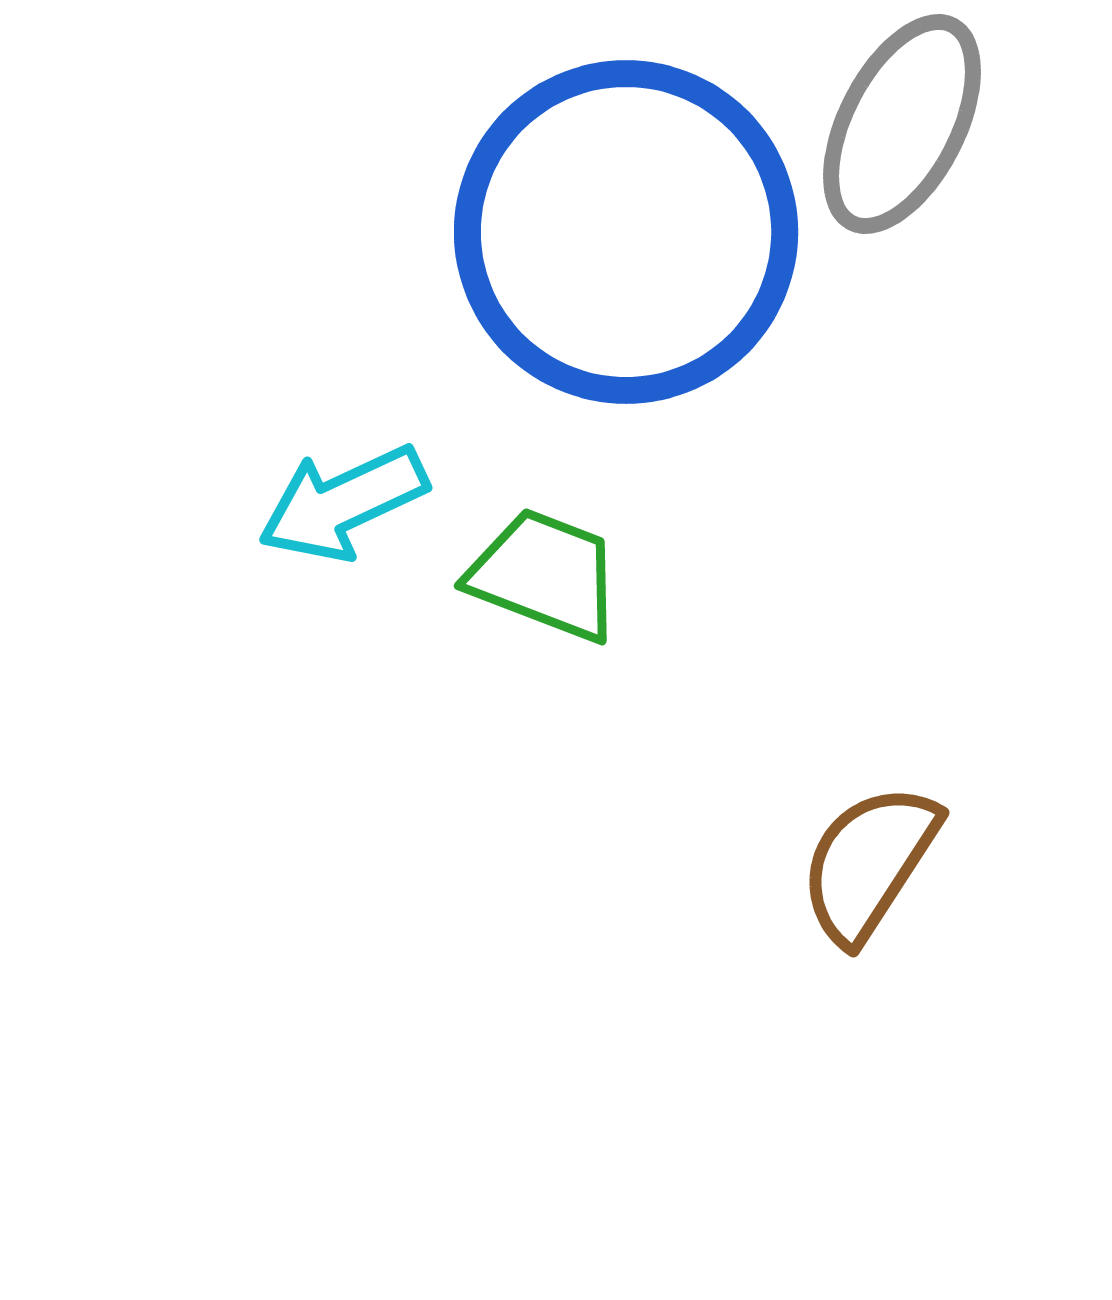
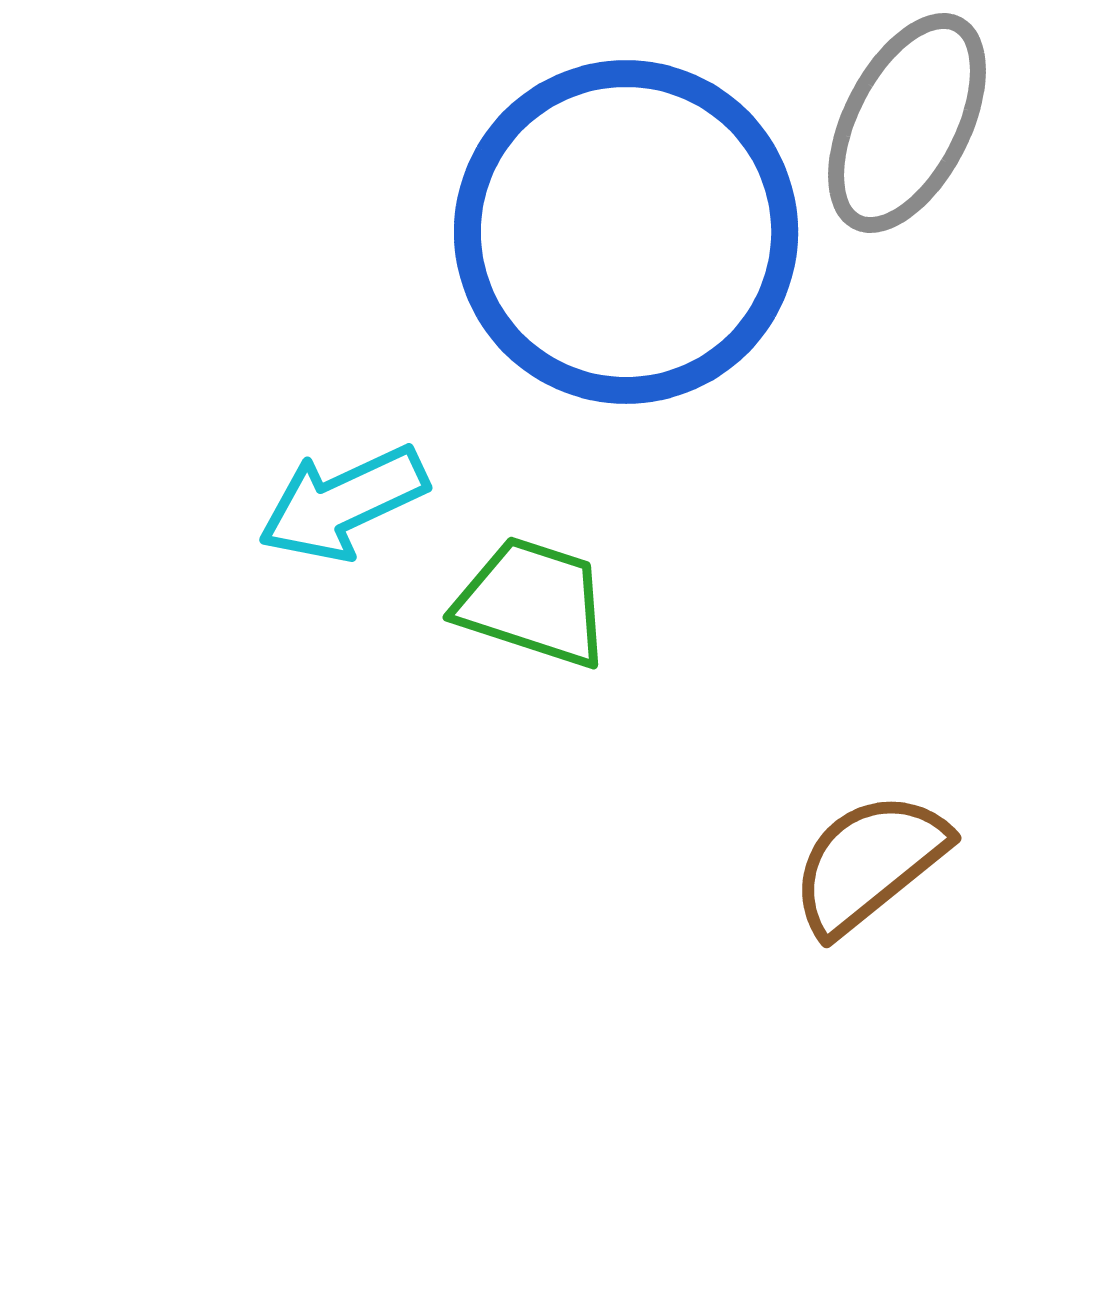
gray ellipse: moved 5 px right, 1 px up
green trapezoid: moved 12 px left, 27 px down; rotated 3 degrees counterclockwise
brown semicircle: rotated 18 degrees clockwise
